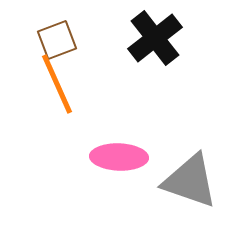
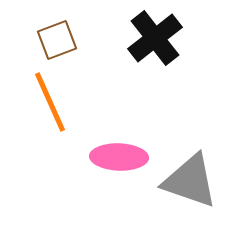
orange line: moved 7 px left, 18 px down
